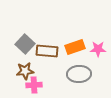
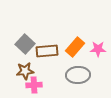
orange rectangle: rotated 30 degrees counterclockwise
brown rectangle: rotated 10 degrees counterclockwise
gray ellipse: moved 1 px left, 1 px down
